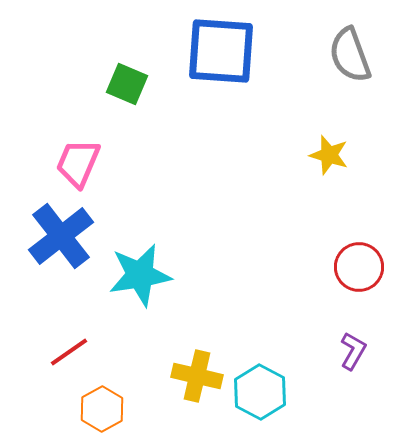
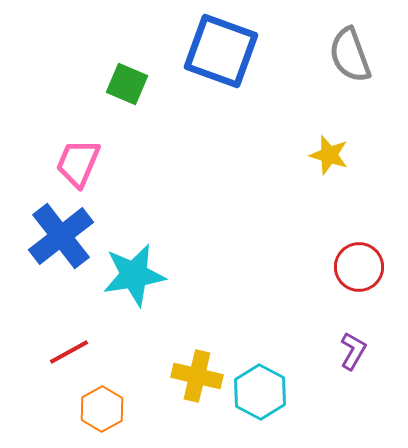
blue square: rotated 16 degrees clockwise
cyan star: moved 6 px left
red line: rotated 6 degrees clockwise
